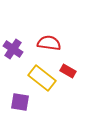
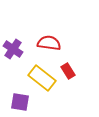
red rectangle: rotated 28 degrees clockwise
